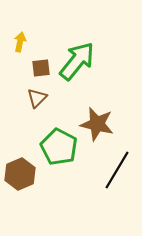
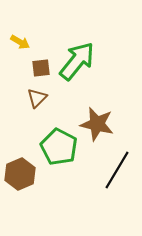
yellow arrow: rotated 108 degrees clockwise
